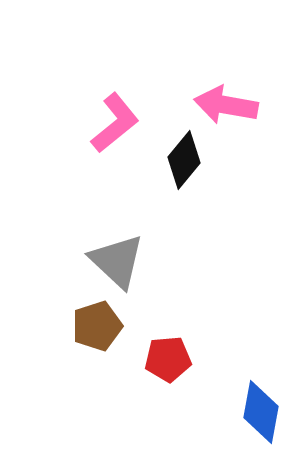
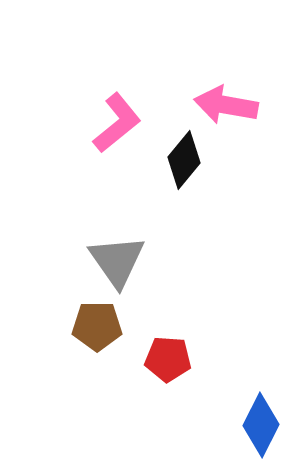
pink L-shape: moved 2 px right
gray triangle: rotated 12 degrees clockwise
brown pentagon: rotated 18 degrees clockwise
red pentagon: rotated 9 degrees clockwise
blue diamond: moved 13 px down; rotated 16 degrees clockwise
